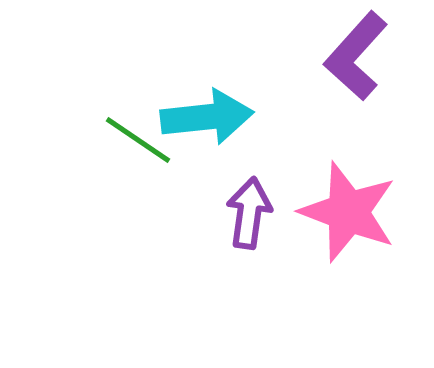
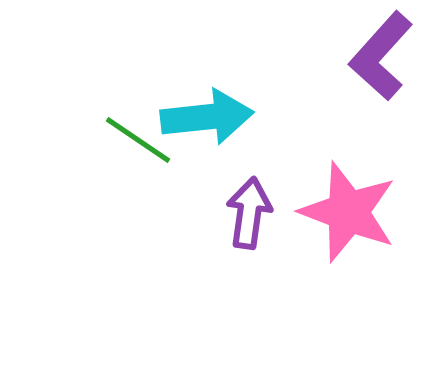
purple L-shape: moved 25 px right
